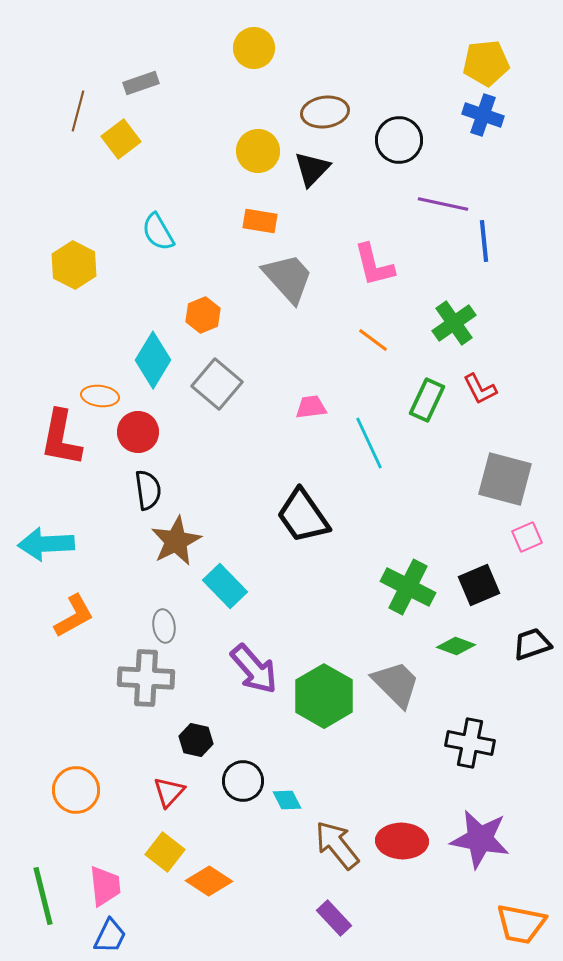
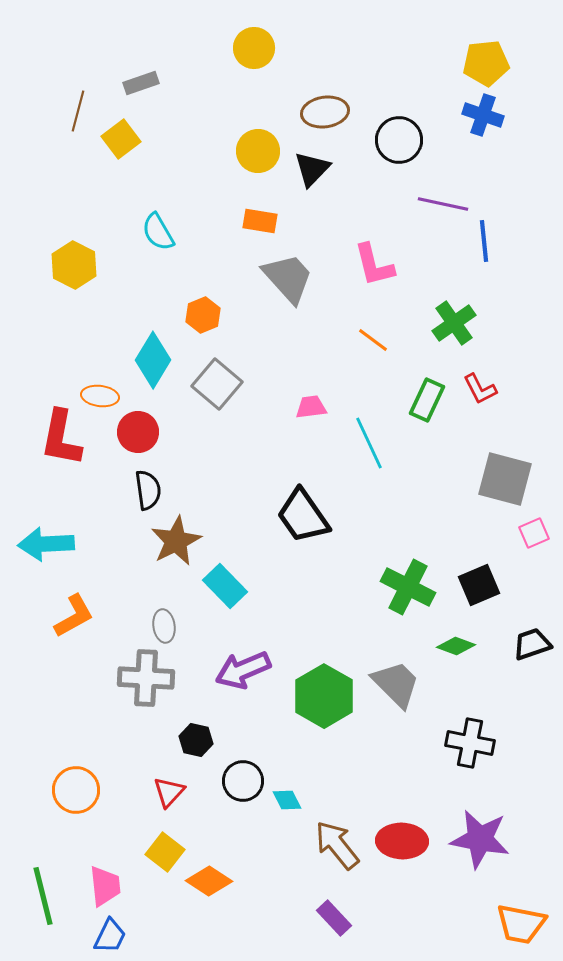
pink square at (527, 537): moved 7 px right, 4 px up
purple arrow at (254, 669): moved 11 px left, 1 px down; rotated 108 degrees clockwise
